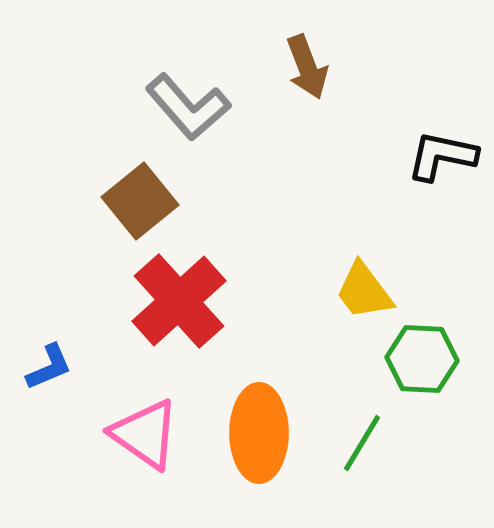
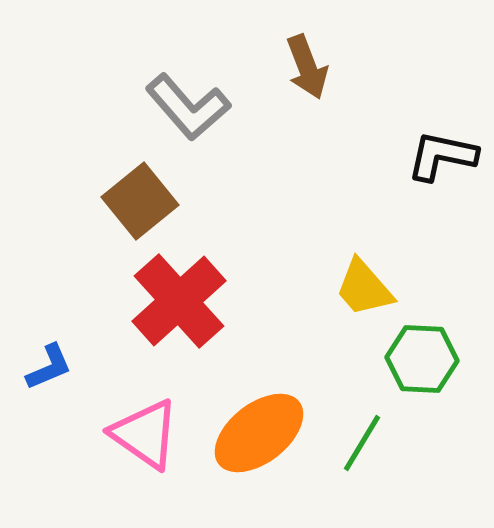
yellow trapezoid: moved 3 px up; rotated 4 degrees counterclockwise
orange ellipse: rotated 52 degrees clockwise
